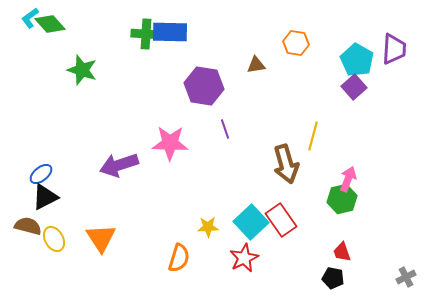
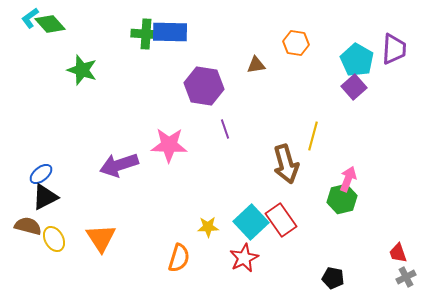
pink star: moved 1 px left, 2 px down
red trapezoid: moved 56 px right, 1 px down
